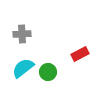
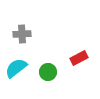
red rectangle: moved 1 px left, 4 px down
cyan semicircle: moved 7 px left
